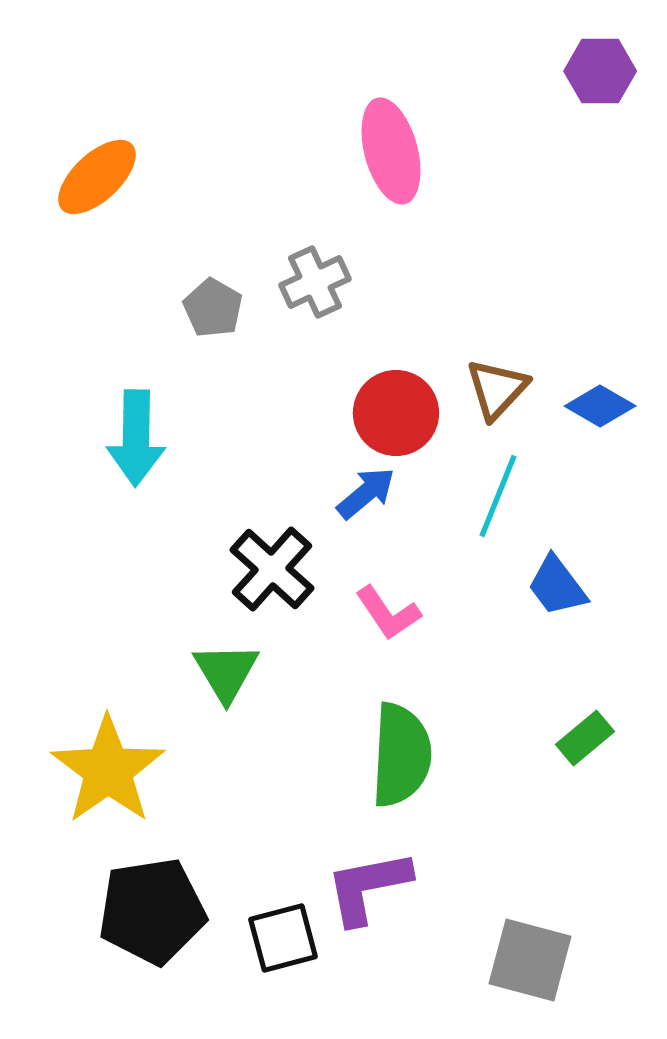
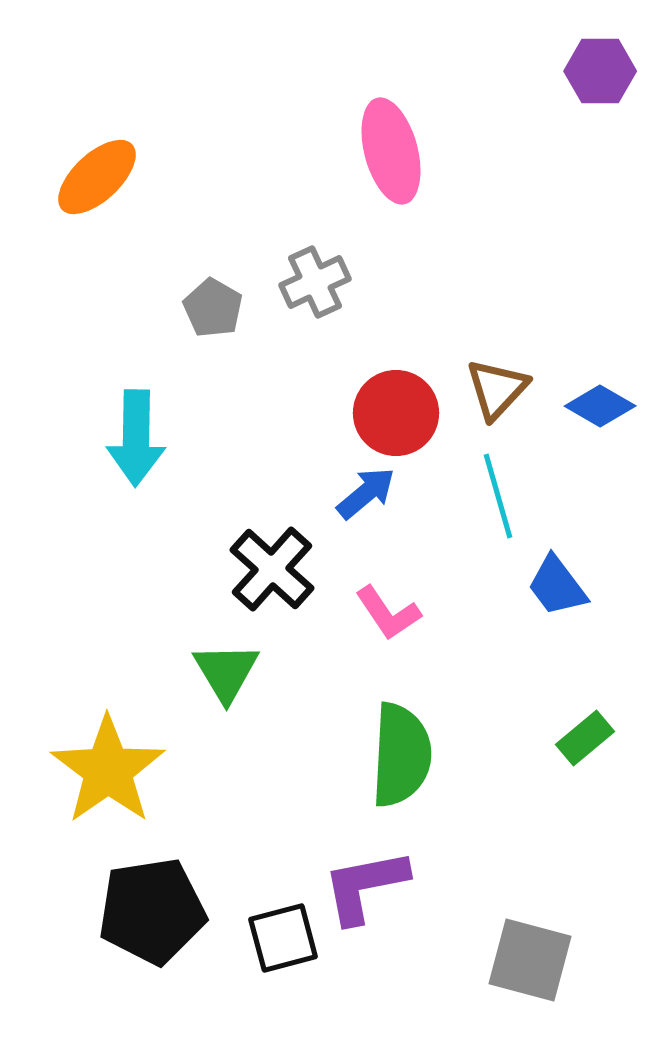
cyan line: rotated 38 degrees counterclockwise
purple L-shape: moved 3 px left, 1 px up
